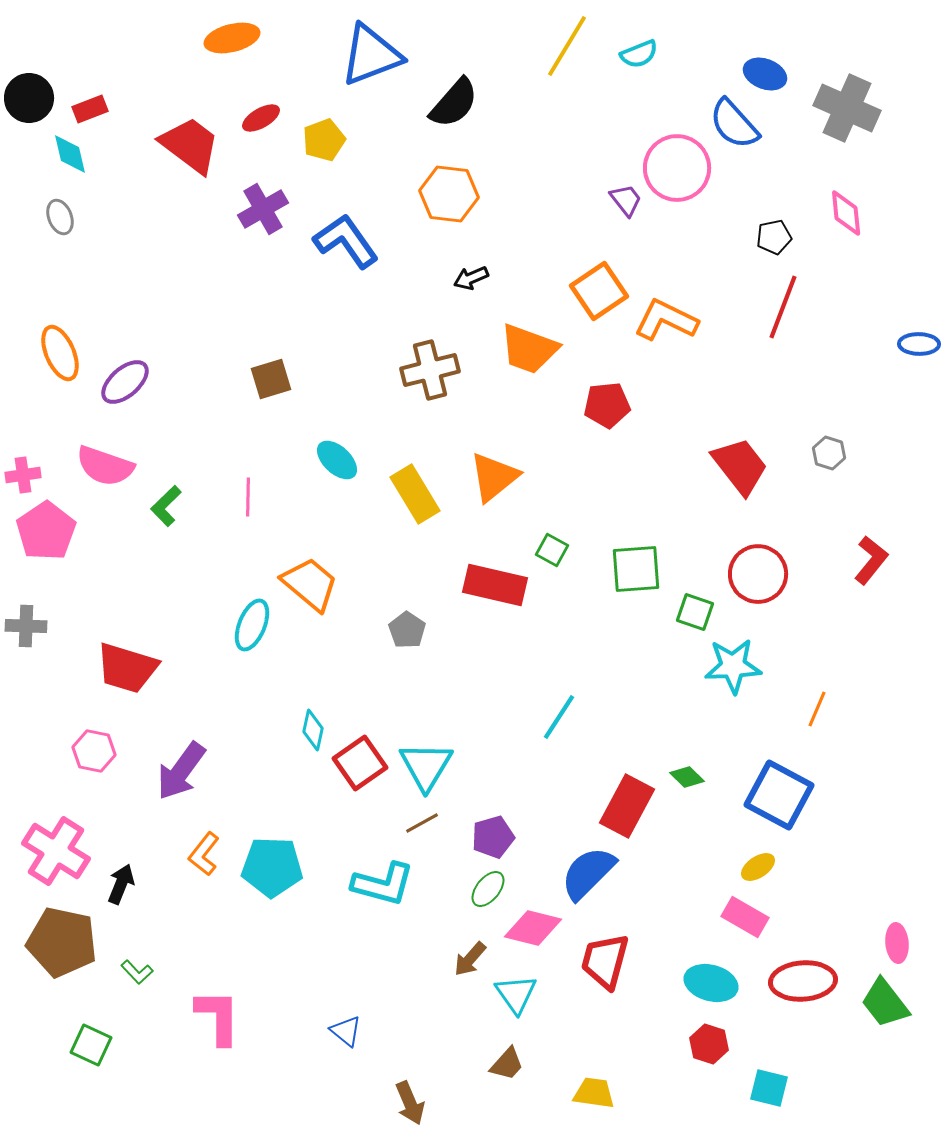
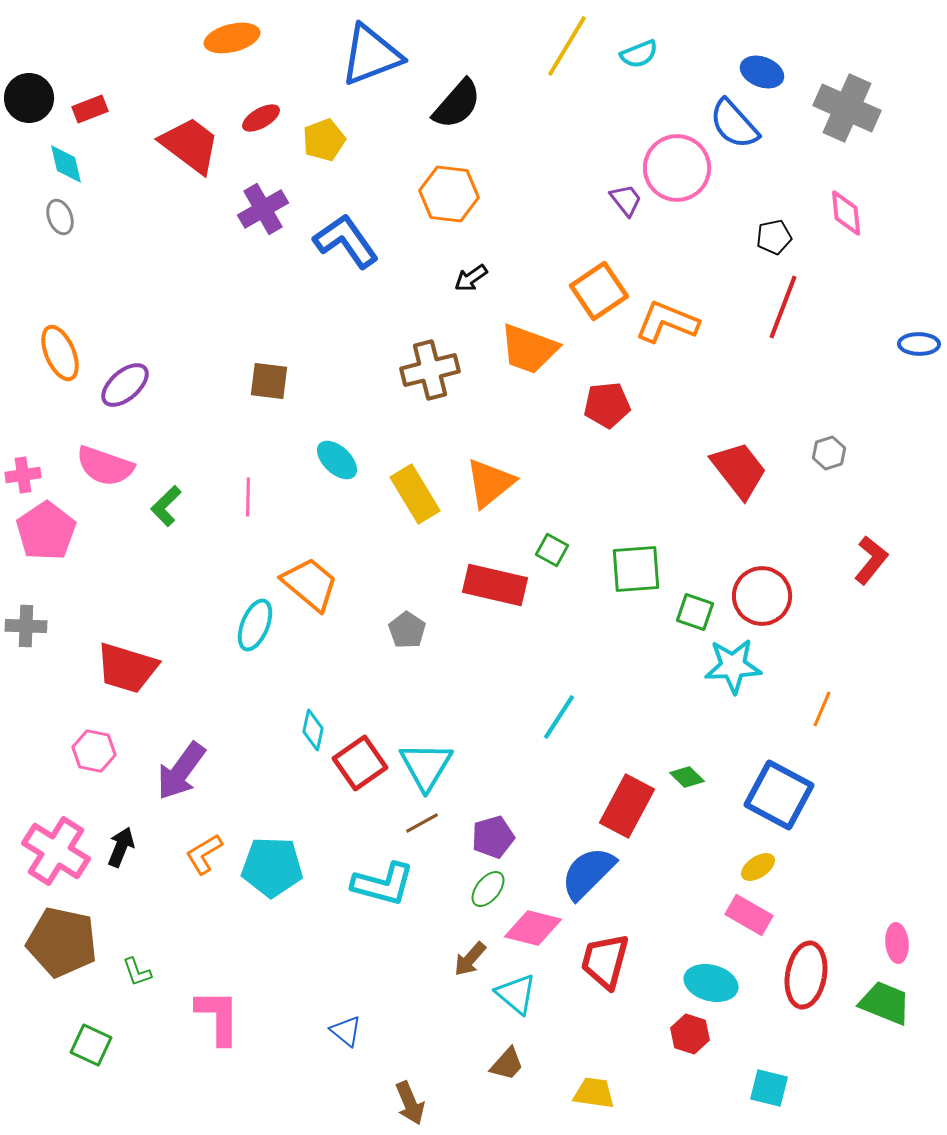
blue ellipse at (765, 74): moved 3 px left, 2 px up
black semicircle at (454, 103): moved 3 px right, 1 px down
cyan diamond at (70, 154): moved 4 px left, 10 px down
black arrow at (471, 278): rotated 12 degrees counterclockwise
orange L-shape at (666, 320): moved 1 px right, 2 px down; rotated 4 degrees counterclockwise
brown square at (271, 379): moved 2 px left, 2 px down; rotated 24 degrees clockwise
purple ellipse at (125, 382): moved 3 px down
gray hexagon at (829, 453): rotated 24 degrees clockwise
red trapezoid at (740, 466): moved 1 px left, 4 px down
orange triangle at (494, 477): moved 4 px left, 6 px down
red circle at (758, 574): moved 4 px right, 22 px down
cyan ellipse at (252, 625): moved 3 px right
orange line at (817, 709): moved 5 px right
orange L-shape at (204, 854): rotated 21 degrees clockwise
black arrow at (121, 884): moved 37 px up
pink rectangle at (745, 917): moved 4 px right, 2 px up
green L-shape at (137, 972): rotated 24 degrees clockwise
red ellipse at (803, 981): moved 3 px right, 6 px up; rotated 76 degrees counterclockwise
cyan triangle at (516, 994): rotated 15 degrees counterclockwise
green trapezoid at (885, 1003): rotated 150 degrees clockwise
red hexagon at (709, 1044): moved 19 px left, 10 px up
